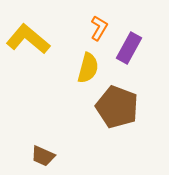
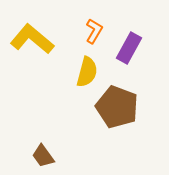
orange L-shape: moved 5 px left, 3 px down
yellow L-shape: moved 4 px right
yellow semicircle: moved 1 px left, 4 px down
brown trapezoid: rotated 30 degrees clockwise
